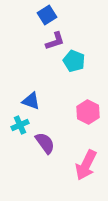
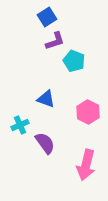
blue square: moved 2 px down
blue triangle: moved 15 px right, 2 px up
pink arrow: rotated 12 degrees counterclockwise
